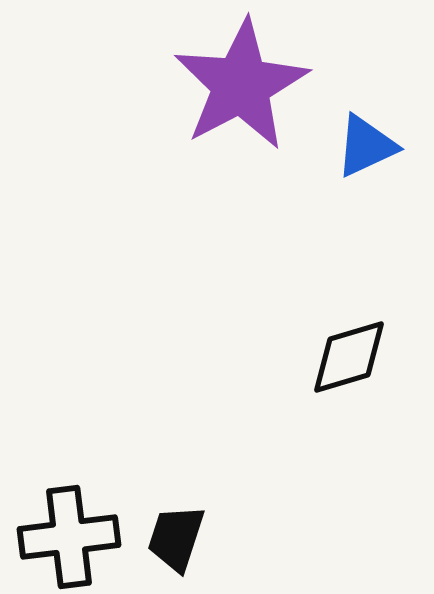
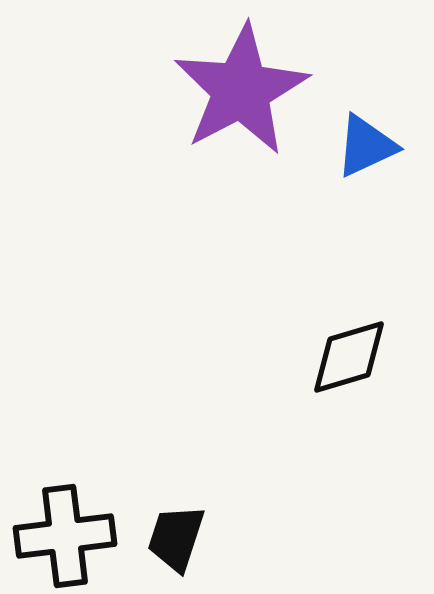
purple star: moved 5 px down
black cross: moved 4 px left, 1 px up
